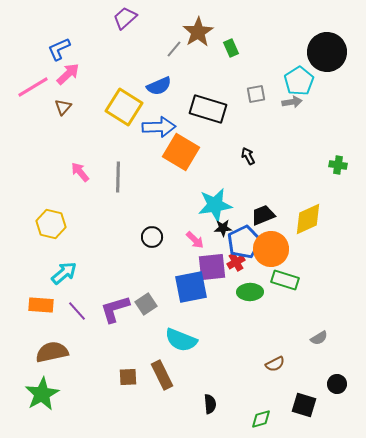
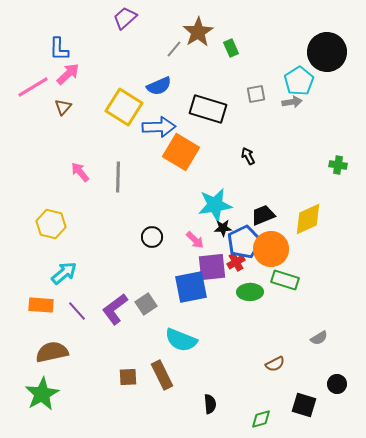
blue L-shape at (59, 49): rotated 65 degrees counterclockwise
purple L-shape at (115, 309): rotated 20 degrees counterclockwise
